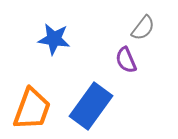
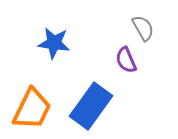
gray semicircle: rotated 68 degrees counterclockwise
blue star: moved 4 px down
orange trapezoid: rotated 6 degrees clockwise
